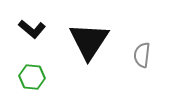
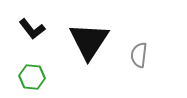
black L-shape: rotated 12 degrees clockwise
gray semicircle: moved 3 px left
